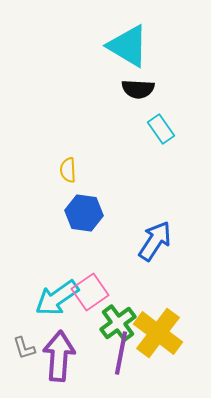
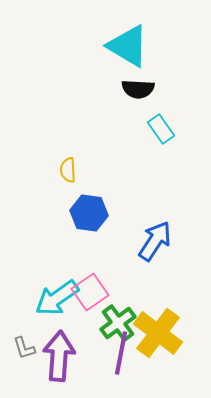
blue hexagon: moved 5 px right
